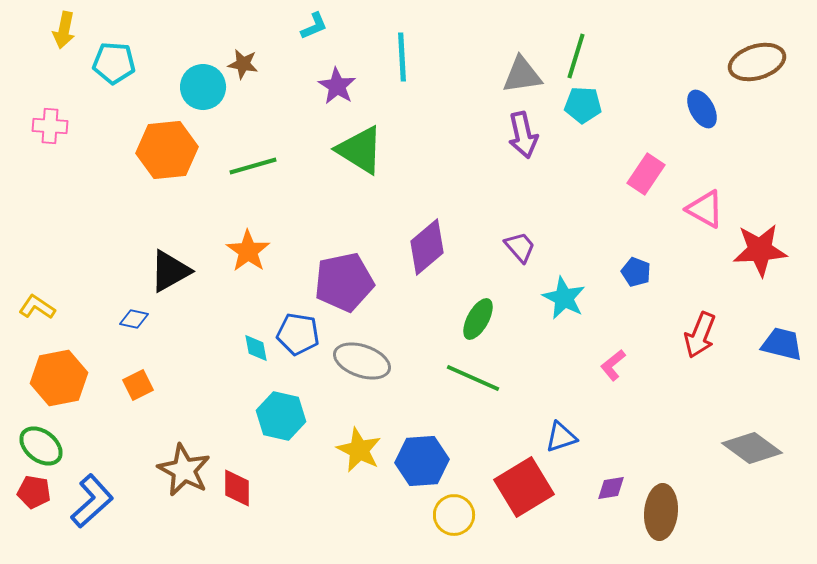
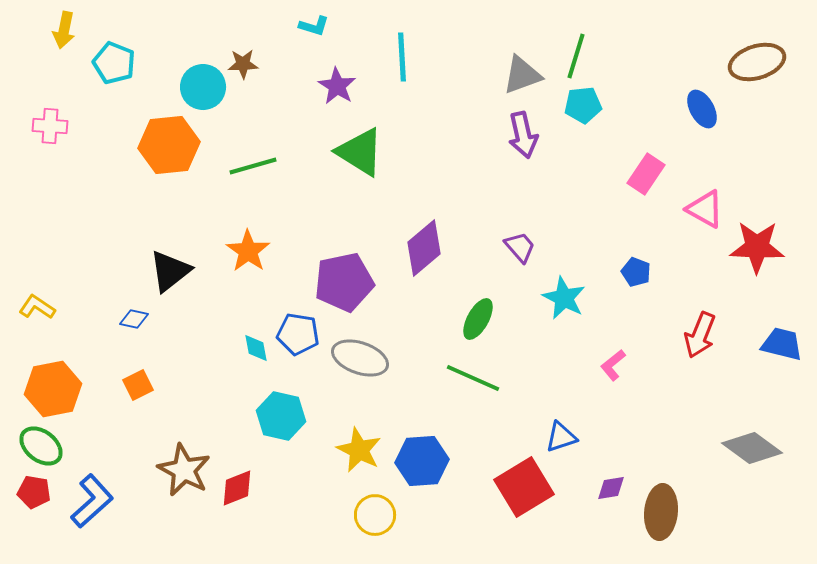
cyan L-shape at (314, 26): rotated 40 degrees clockwise
cyan pentagon at (114, 63): rotated 18 degrees clockwise
brown star at (243, 64): rotated 12 degrees counterclockwise
gray triangle at (522, 75): rotated 12 degrees counterclockwise
cyan pentagon at (583, 105): rotated 9 degrees counterclockwise
orange hexagon at (167, 150): moved 2 px right, 5 px up
green triangle at (360, 150): moved 2 px down
purple diamond at (427, 247): moved 3 px left, 1 px down
red star at (760, 250): moved 3 px left, 3 px up; rotated 6 degrees clockwise
black triangle at (170, 271): rotated 9 degrees counterclockwise
gray ellipse at (362, 361): moved 2 px left, 3 px up
orange hexagon at (59, 378): moved 6 px left, 11 px down
red diamond at (237, 488): rotated 69 degrees clockwise
yellow circle at (454, 515): moved 79 px left
